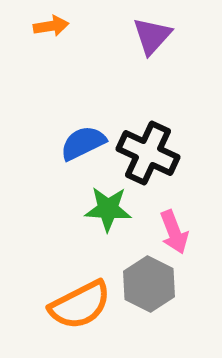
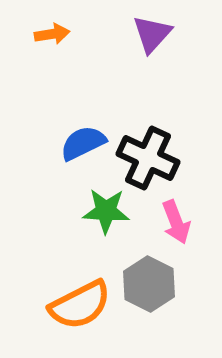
orange arrow: moved 1 px right, 8 px down
purple triangle: moved 2 px up
black cross: moved 5 px down
green star: moved 2 px left, 2 px down
pink arrow: moved 2 px right, 10 px up
